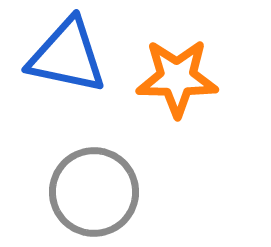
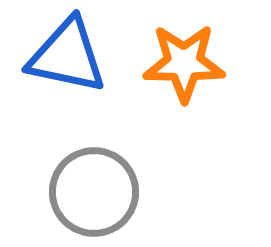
orange star: moved 7 px right, 15 px up
